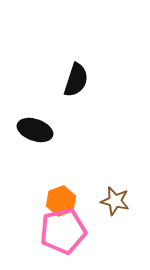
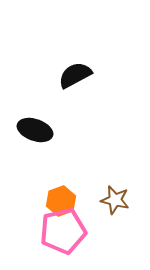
black semicircle: moved 1 px left, 5 px up; rotated 136 degrees counterclockwise
brown star: moved 1 px up
